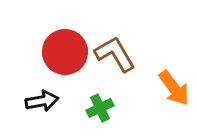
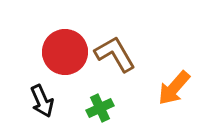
orange arrow: rotated 78 degrees clockwise
black arrow: rotated 76 degrees clockwise
